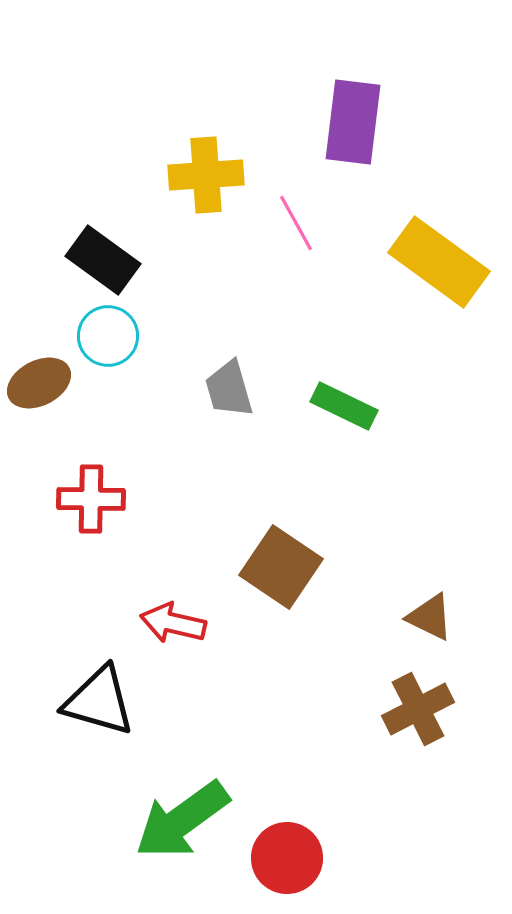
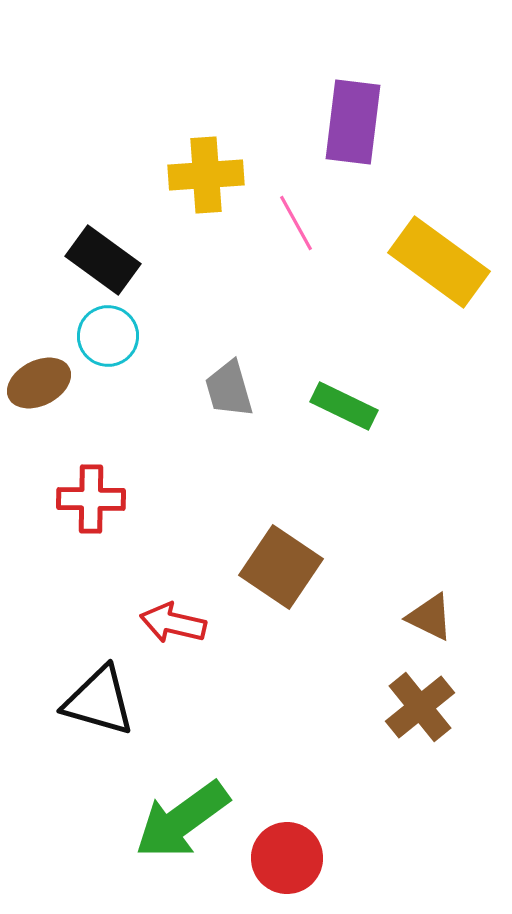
brown cross: moved 2 px right, 2 px up; rotated 12 degrees counterclockwise
